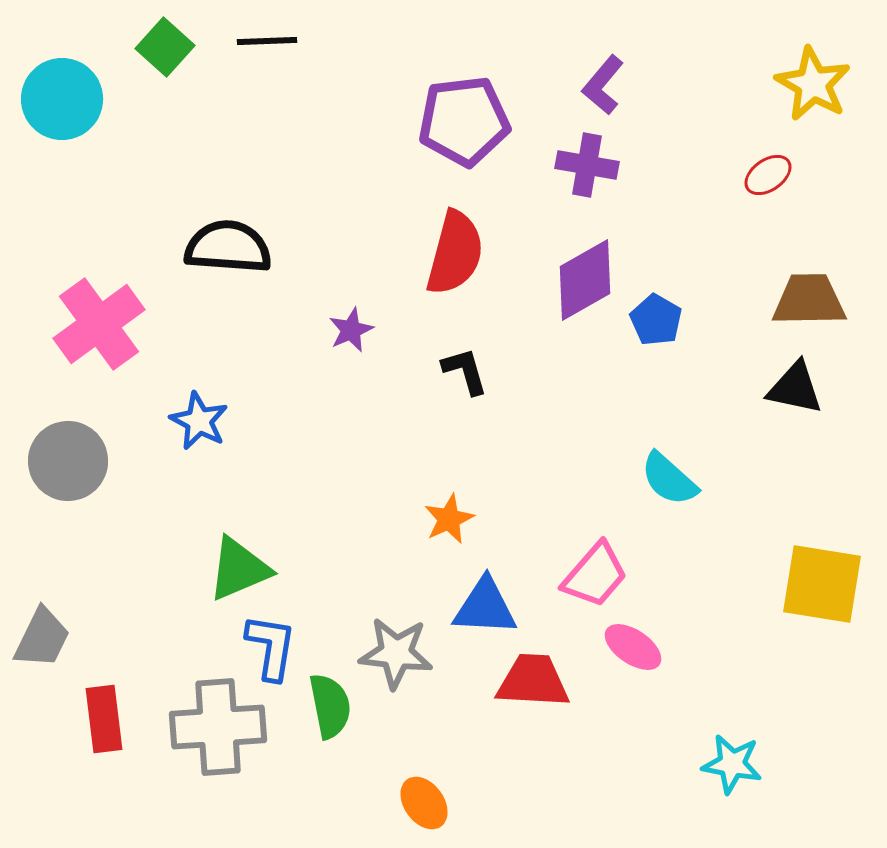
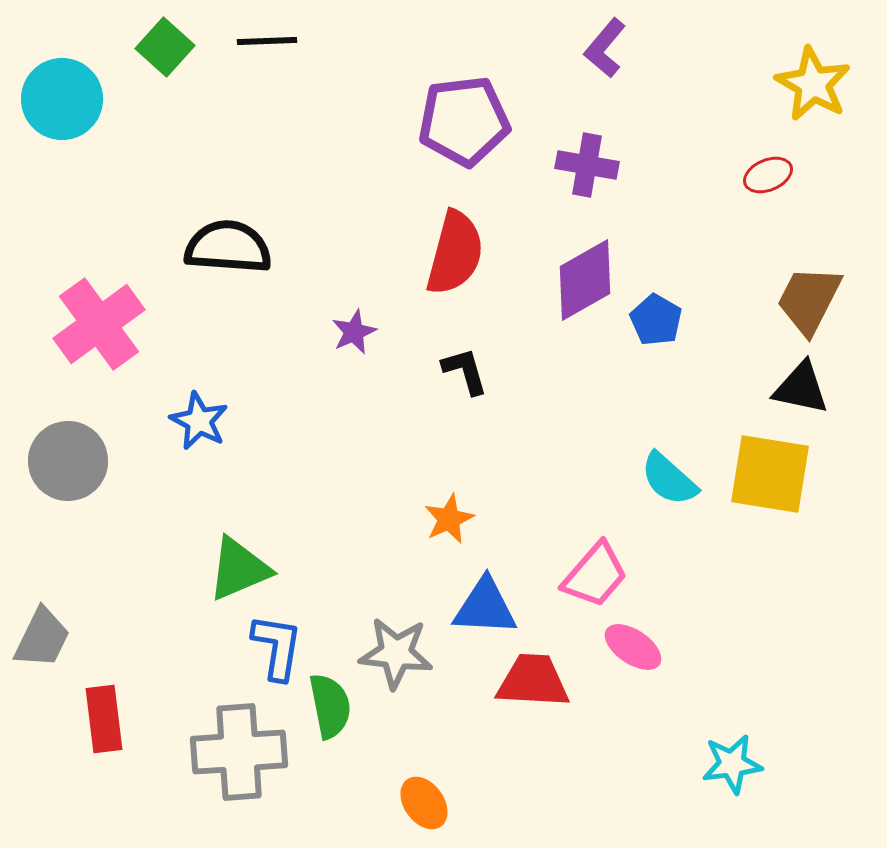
purple L-shape: moved 2 px right, 37 px up
red ellipse: rotated 12 degrees clockwise
brown trapezoid: rotated 62 degrees counterclockwise
purple star: moved 3 px right, 2 px down
black triangle: moved 6 px right
yellow square: moved 52 px left, 110 px up
blue L-shape: moved 6 px right
gray cross: moved 21 px right, 25 px down
cyan star: rotated 18 degrees counterclockwise
